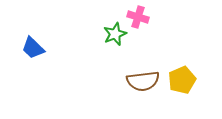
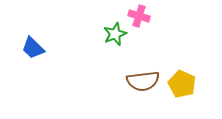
pink cross: moved 1 px right, 1 px up
yellow pentagon: moved 4 px down; rotated 24 degrees counterclockwise
